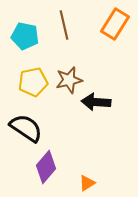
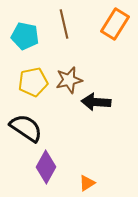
brown line: moved 1 px up
purple diamond: rotated 12 degrees counterclockwise
